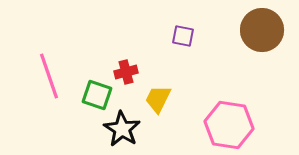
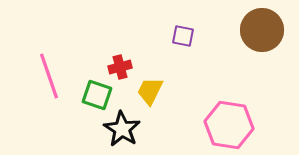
red cross: moved 6 px left, 5 px up
yellow trapezoid: moved 8 px left, 8 px up
